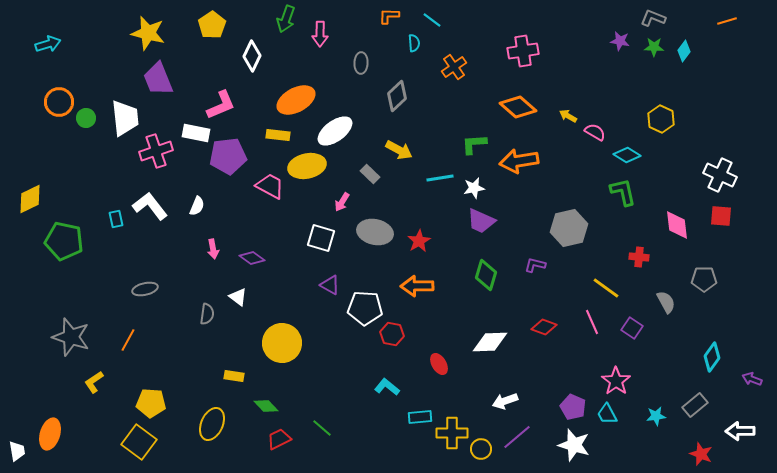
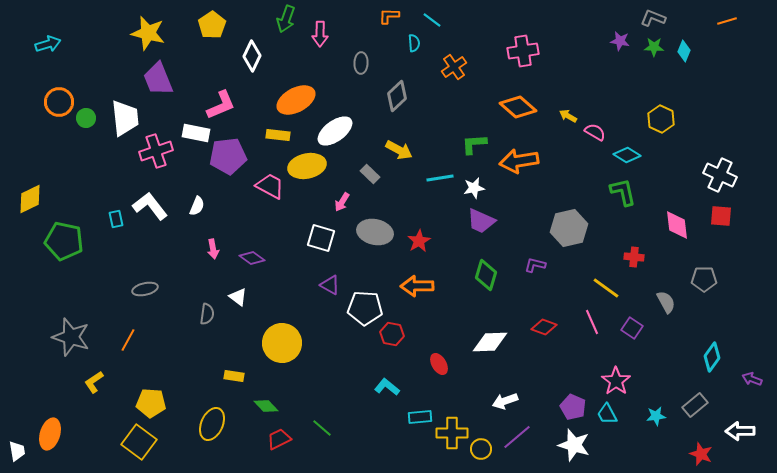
cyan diamond at (684, 51): rotated 15 degrees counterclockwise
red cross at (639, 257): moved 5 px left
